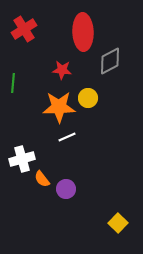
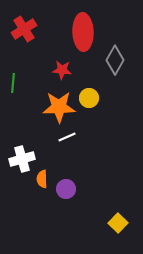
gray diamond: moved 5 px right, 1 px up; rotated 32 degrees counterclockwise
yellow circle: moved 1 px right
orange semicircle: rotated 36 degrees clockwise
